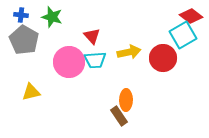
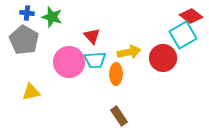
blue cross: moved 6 px right, 2 px up
orange ellipse: moved 10 px left, 26 px up
